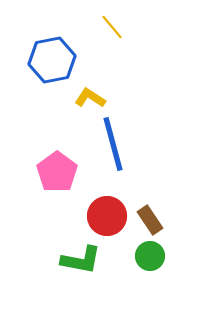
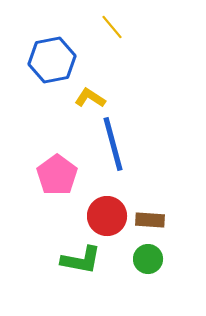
pink pentagon: moved 3 px down
brown rectangle: rotated 52 degrees counterclockwise
green circle: moved 2 px left, 3 px down
